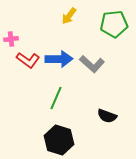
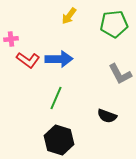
gray L-shape: moved 28 px right, 10 px down; rotated 20 degrees clockwise
